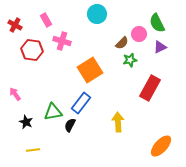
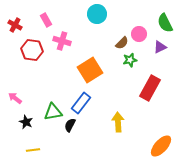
green semicircle: moved 8 px right
pink arrow: moved 4 px down; rotated 16 degrees counterclockwise
